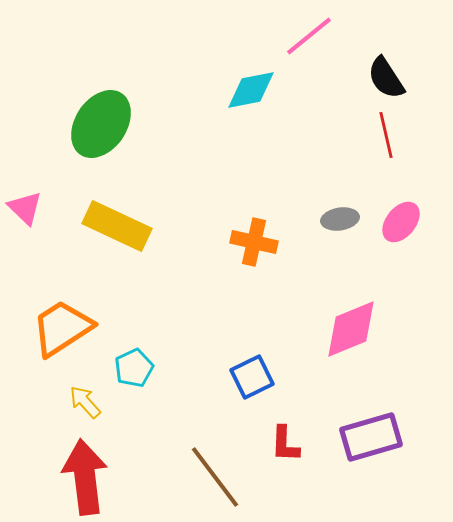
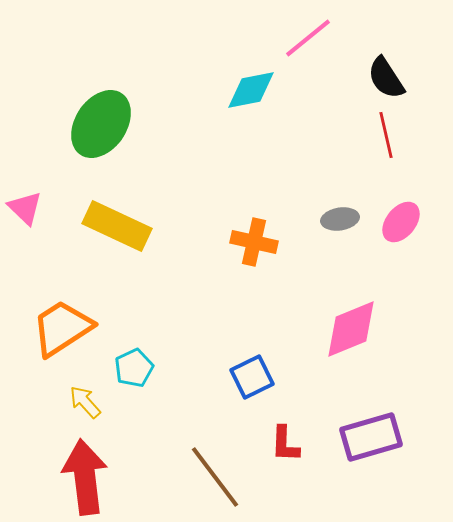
pink line: moved 1 px left, 2 px down
